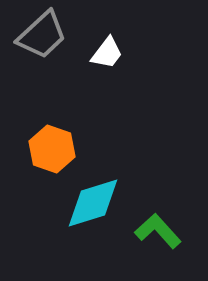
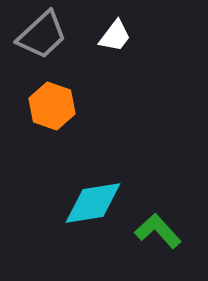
white trapezoid: moved 8 px right, 17 px up
orange hexagon: moved 43 px up
cyan diamond: rotated 8 degrees clockwise
